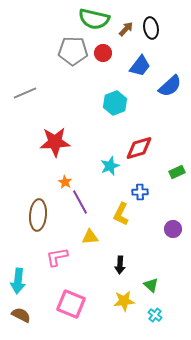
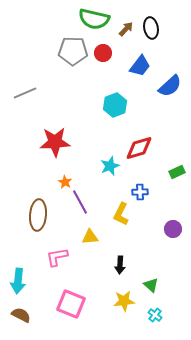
cyan hexagon: moved 2 px down
